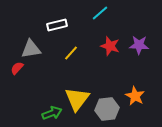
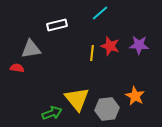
yellow line: moved 21 px right; rotated 35 degrees counterclockwise
red semicircle: rotated 56 degrees clockwise
yellow triangle: rotated 16 degrees counterclockwise
